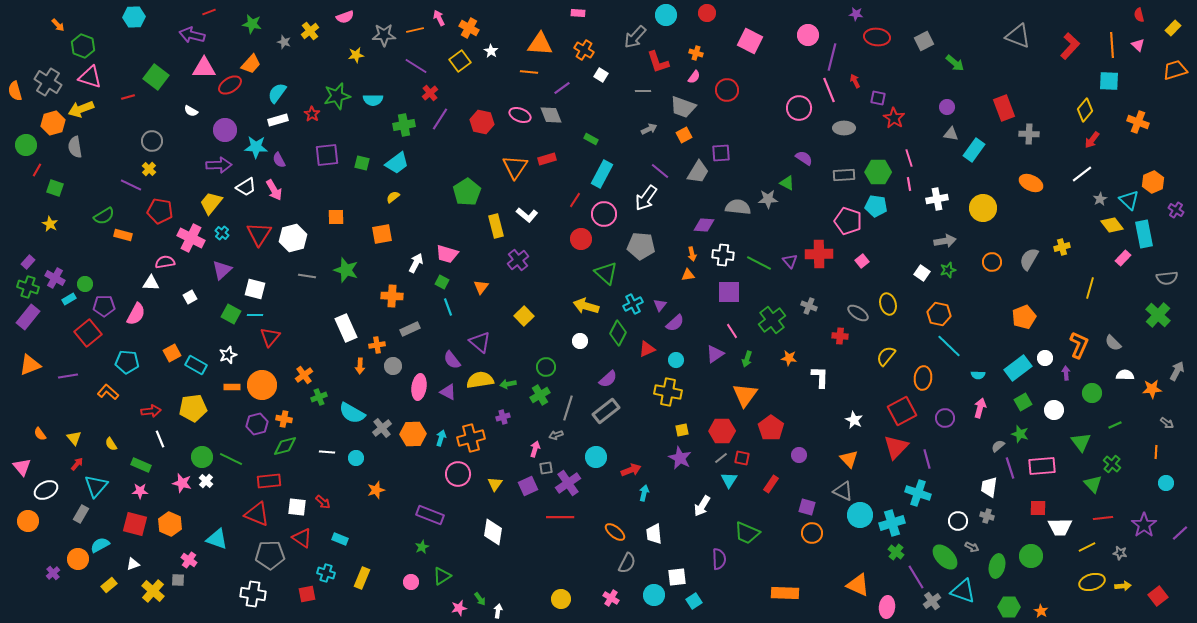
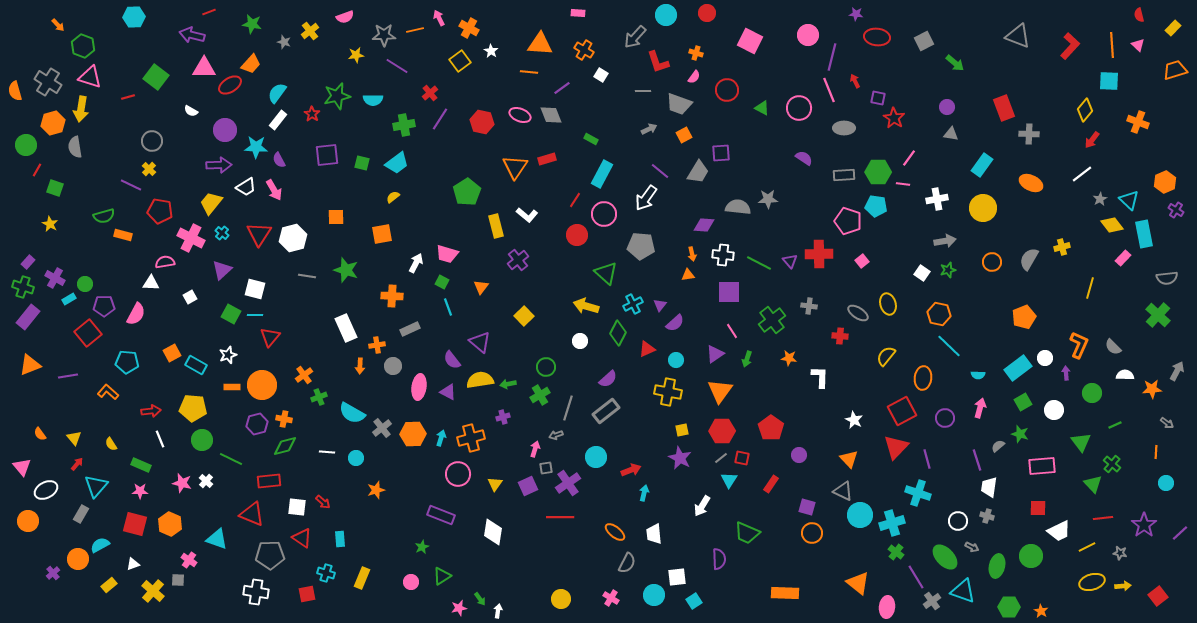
purple line at (416, 66): moved 19 px left
gray trapezoid at (683, 107): moved 4 px left, 3 px up
yellow arrow at (81, 109): rotated 60 degrees counterclockwise
white rectangle at (278, 120): rotated 36 degrees counterclockwise
cyan rectangle at (974, 150): moved 8 px right, 15 px down
pink line at (909, 158): rotated 54 degrees clockwise
orange hexagon at (1153, 182): moved 12 px right
green triangle at (787, 183): moved 25 px left, 75 px up
pink line at (909, 184): moved 6 px left; rotated 72 degrees counterclockwise
green semicircle at (104, 216): rotated 15 degrees clockwise
red circle at (581, 239): moved 4 px left, 4 px up
green cross at (28, 287): moved 5 px left
gray cross at (809, 306): rotated 14 degrees counterclockwise
gray semicircle at (1113, 343): moved 4 px down
orange triangle at (745, 395): moved 25 px left, 4 px up
yellow pentagon at (193, 408): rotated 12 degrees clockwise
green circle at (202, 457): moved 17 px up
purple line at (1010, 468): moved 33 px left, 8 px up
red triangle at (257, 514): moved 5 px left
purple rectangle at (430, 515): moved 11 px right
white trapezoid at (1060, 527): moved 1 px left, 4 px down; rotated 25 degrees counterclockwise
cyan rectangle at (340, 539): rotated 63 degrees clockwise
orange triangle at (858, 585): moved 2 px up; rotated 15 degrees clockwise
white cross at (253, 594): moved 3 px right, 2 px up
